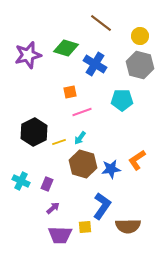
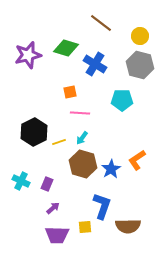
pink line: moved 2 px left, 1 px down; rotated 24 degrees clockwise
cyan arrow: moved 2 px right
blue star: rotated 24 degrees counterclockwise
blue L-shape: rotated 16 degrees counterclockwise
purple trapezoid: moved 3 px left
